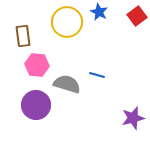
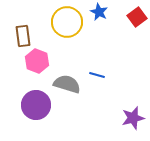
red square: moved 1 px down
pink hexagon: moved 4 px up; rotated 15 degrees clockwise
